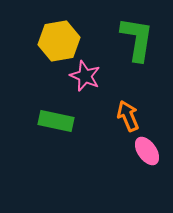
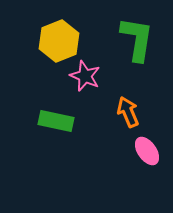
yellow hexagon: rotated 12 degrees counterclockwise
orange arrow: moved 4 px up
